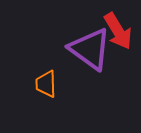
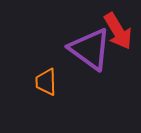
orange trapezoid: moved 2 px up
